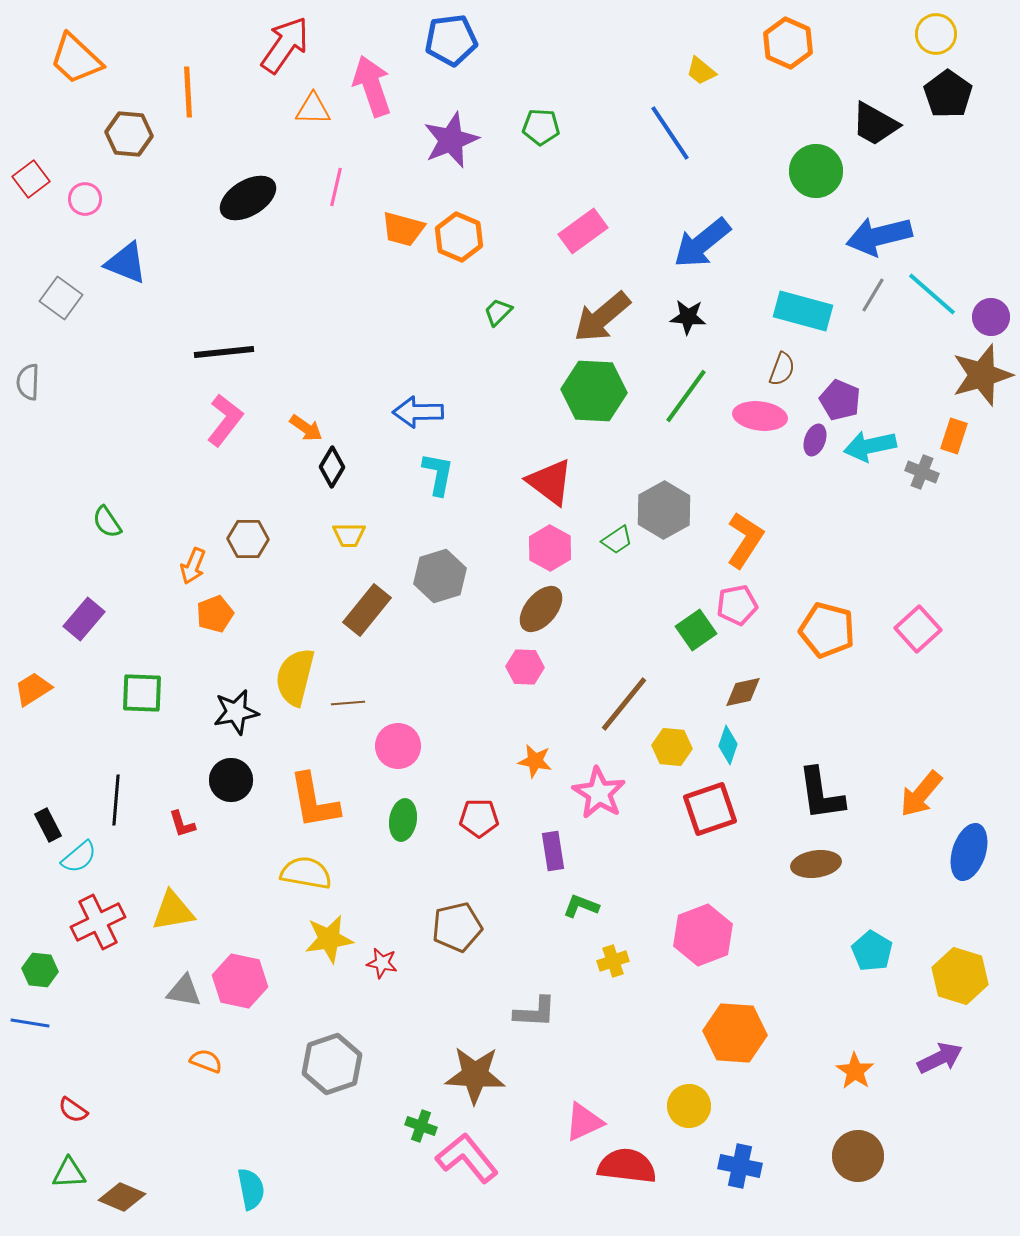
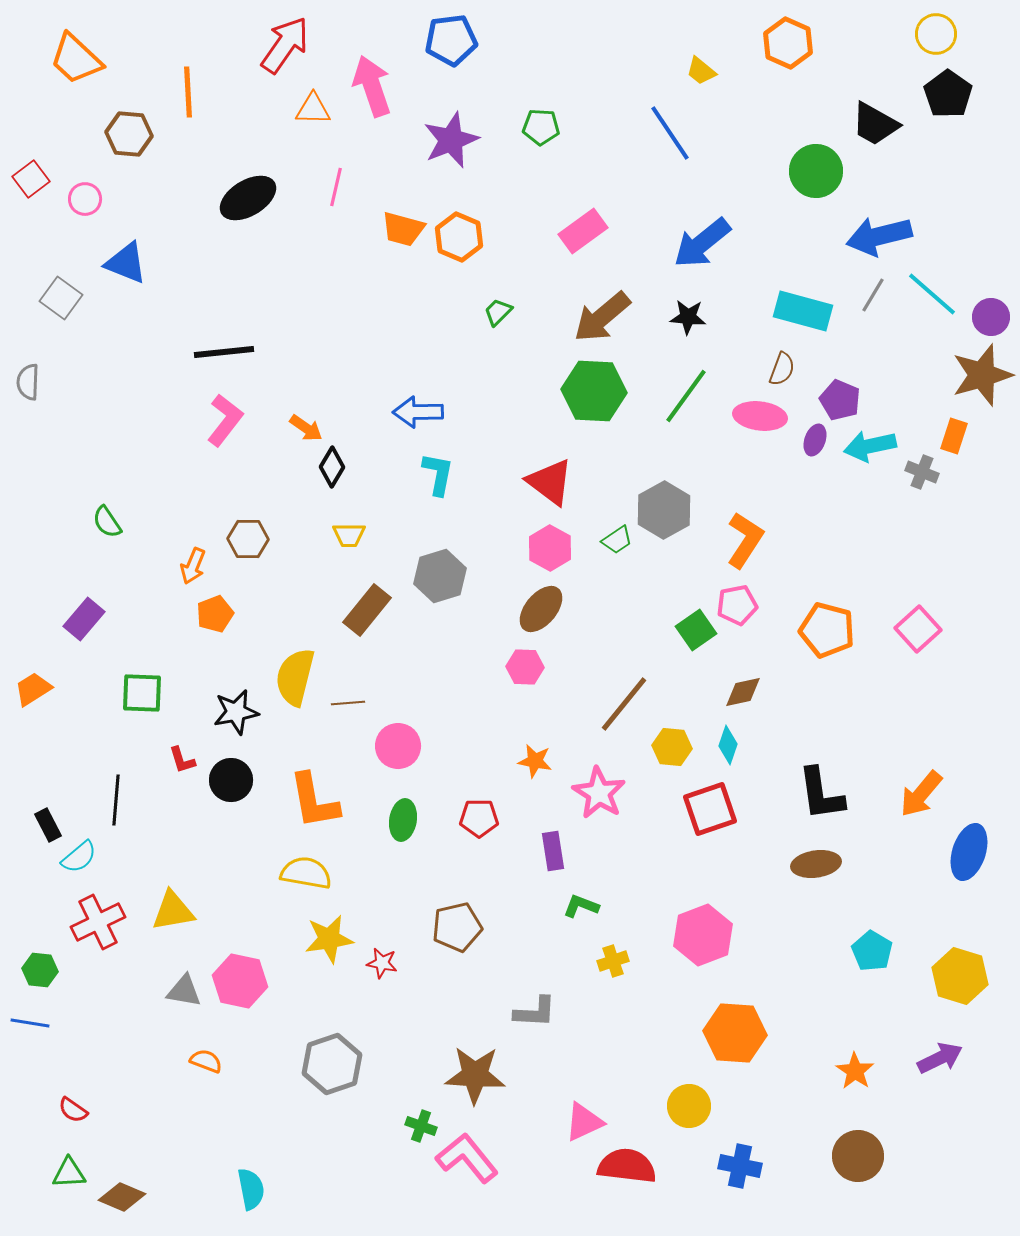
red L-shape at (182, 824): moved 64 px up
